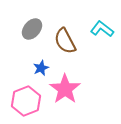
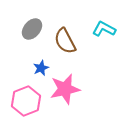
cyan L-shape: moved 2 px right; rotated 10 degrees counterclockwise
pink star: rotated 24 degrees clockwise
